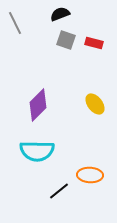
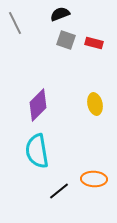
yellow ellipse: rotated 25 degrees clockwise
cyan semicircle: rotated 80 degrees clockwise
orange ellipse: moved 4 px right, 4 px down
